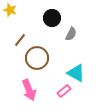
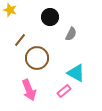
black circle: moved 2 px left, 1 px up
